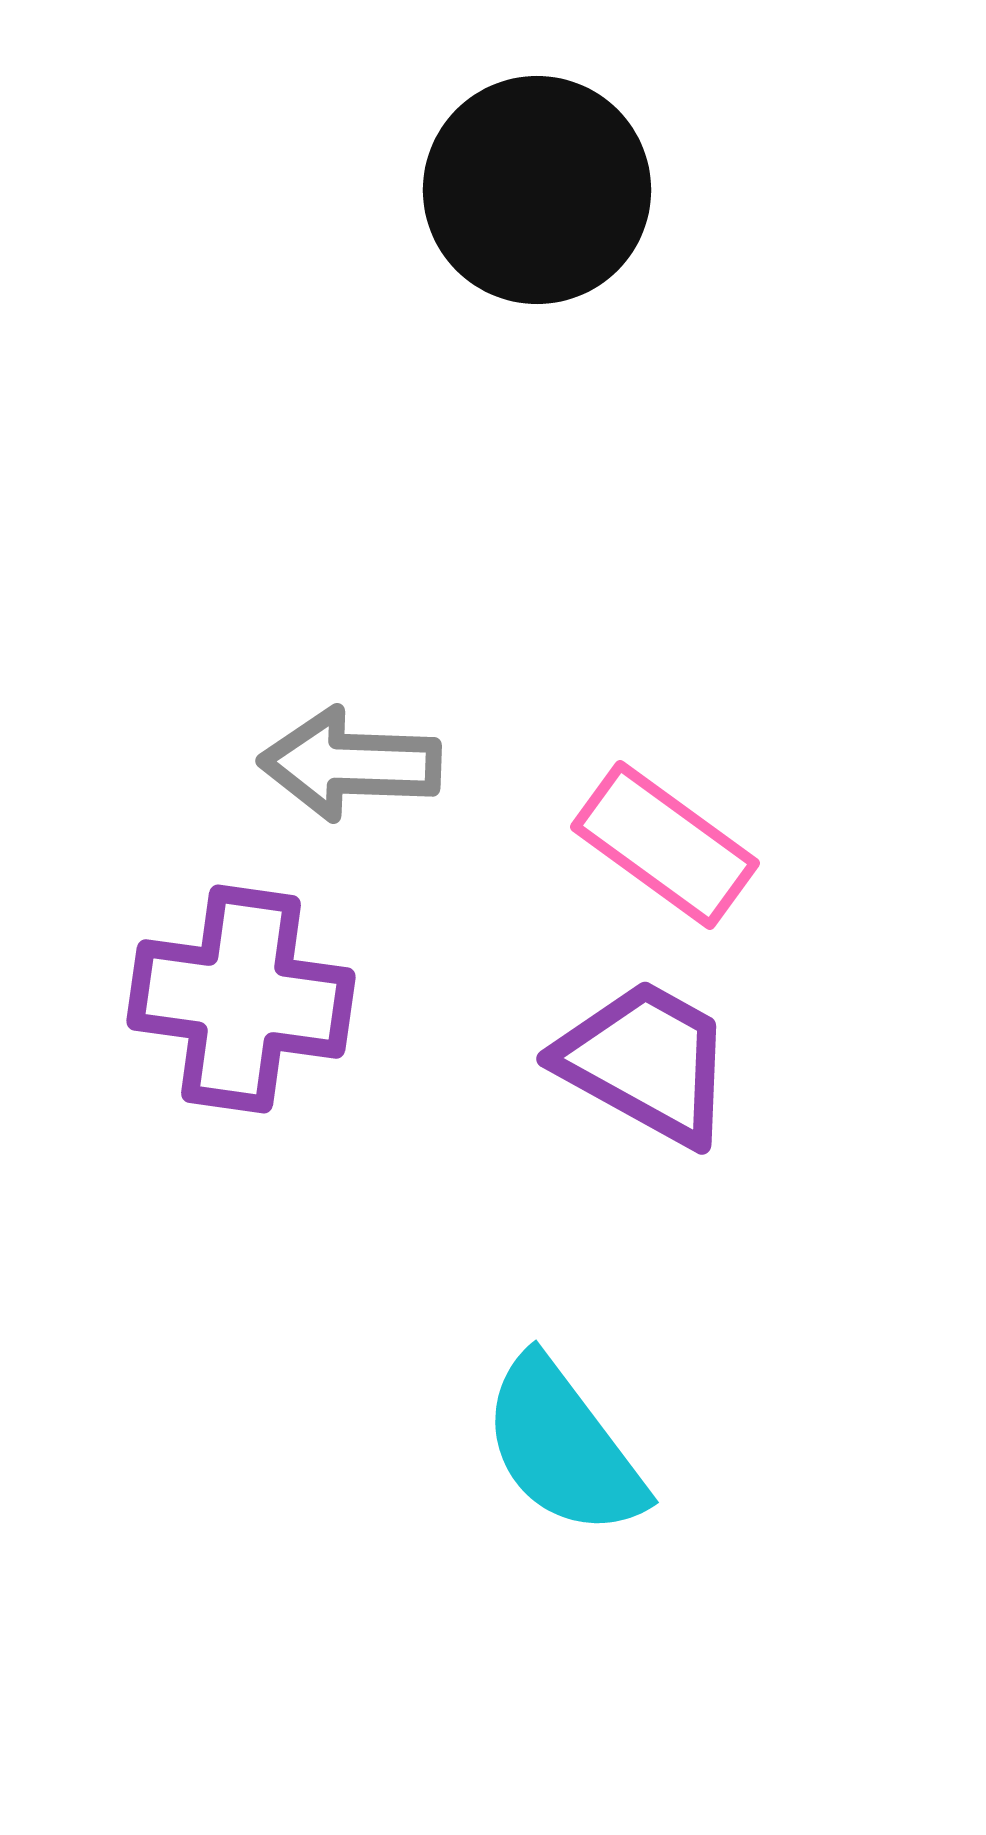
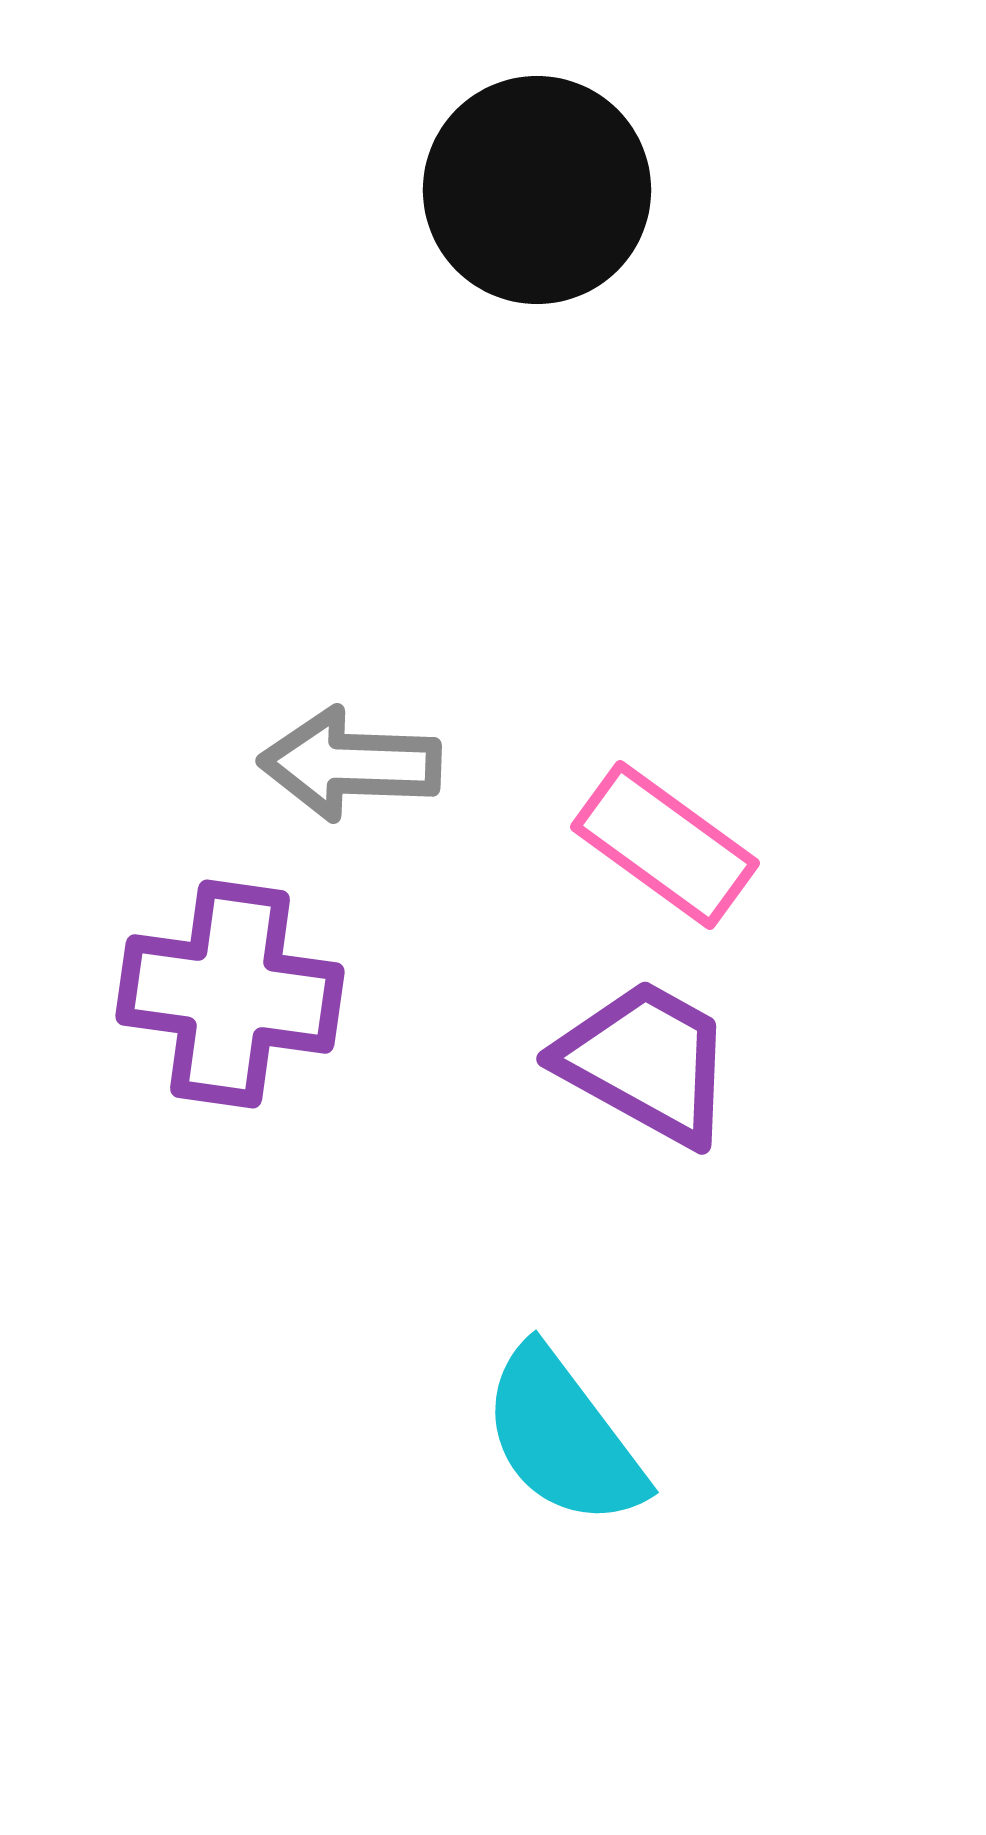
purple cross: moved 11 px left, 5 px up
cyan semicircle: moved 10 px up
